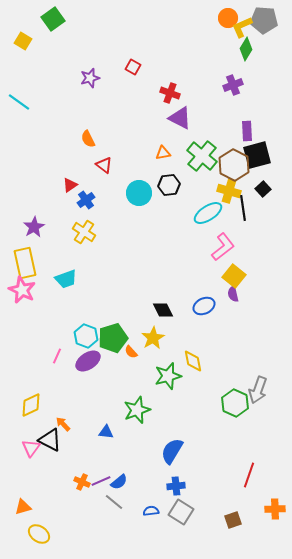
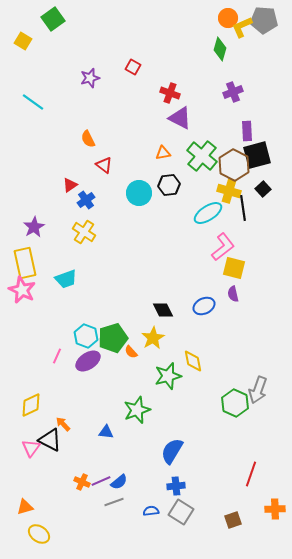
green diamond at (246, 49): moved 26 px left; rotated 15 degrees counterclockwise
purple cross at (233, 85): moved 7 px down
cyan line at (19, 102): moved 14 px right
yellow square at (234, 276): moved 8 px up; rotated 25 degrees counterclockwise
red line at (249, 475): moved 2 px right, 1 px up
gray line at (114, 502): rotated 60 degrees counterclockwise
orange triangle at (23, 507): moved 2 px right
